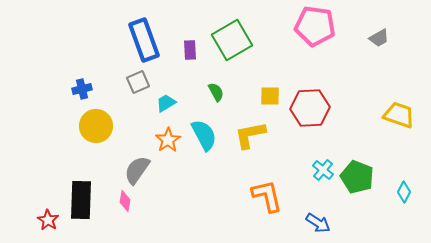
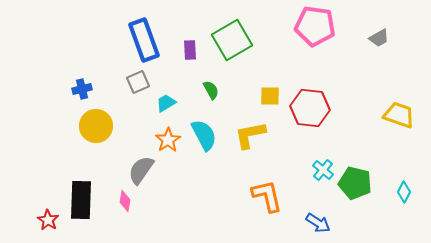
green semicircle: moved 5 px left, 2 px up
red hexagon: rotated 9 degrees clockwise
gray semicircle: moved 4 px right
green pentagon: moved 2 px left, 6 px down; rotated 8 degrees counterclockwise
